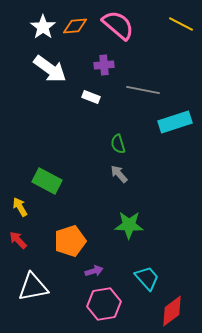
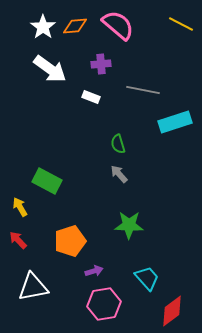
purple cross: moved 3 px left, 1 px up
